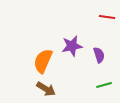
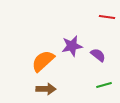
purple semicircle: moved 1 px left; rotated 35 degrees counterclockwise
orange semicircle: rotated 25 degrees clockwise
brown arrow: rotated 30 degrees counterclockwise
